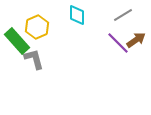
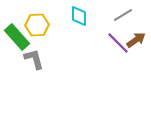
cyan diamond: moved 2 px right, 1 px down
yellow hexagon: moved 2 px up; rotated 20 degrees clockwise
green rectangle: moved 4 px up
